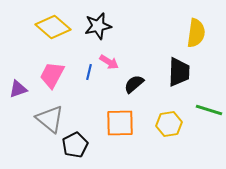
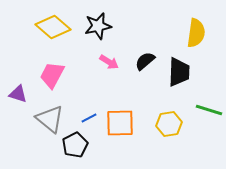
blue line: moved 46 px down; rotated 49 degrees clockwise
black semicircle: moved 11 px right, 23 px up
purple triangle: moved 5 px down; rotated 36 degrees clockwise
